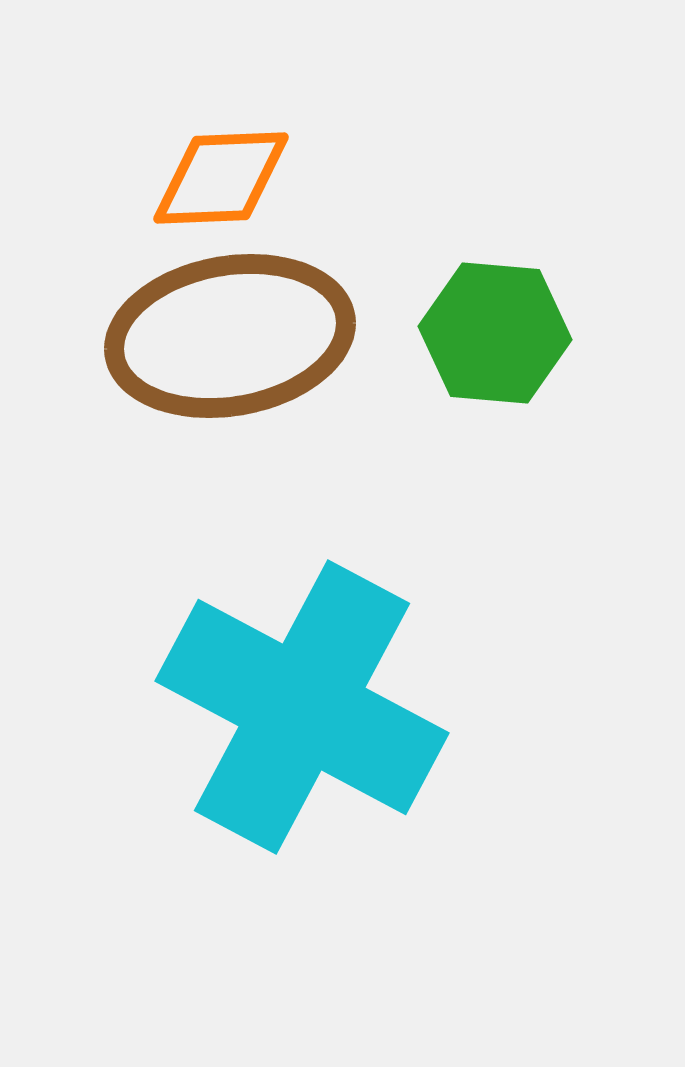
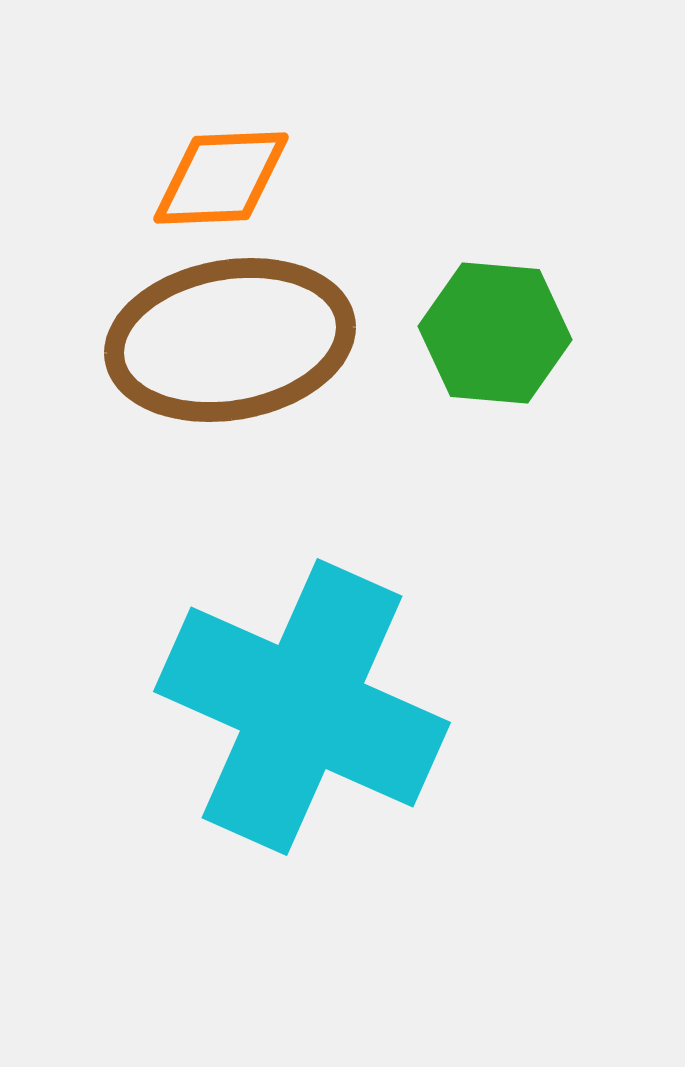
brown ellipse: moved 4 px down
cyan cross: rotated 4 degrees counterclockwise
